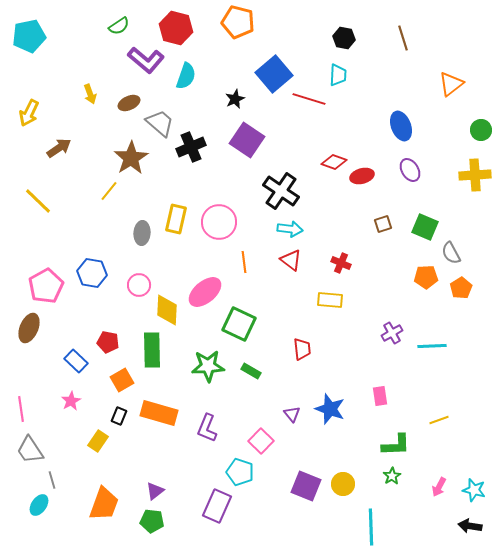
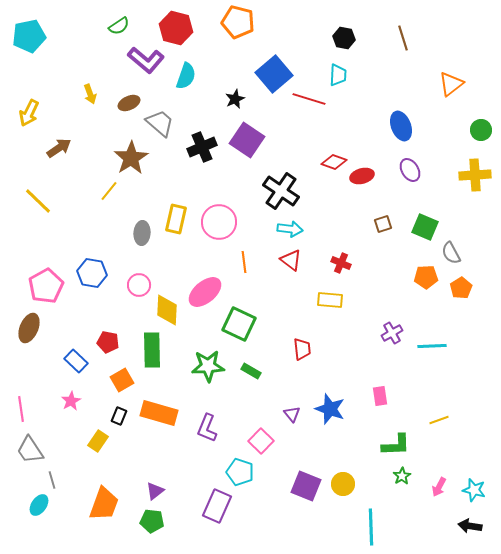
black cross at (191, 147): moved 11 px right
green star at (392, 476): moved 10 px right
